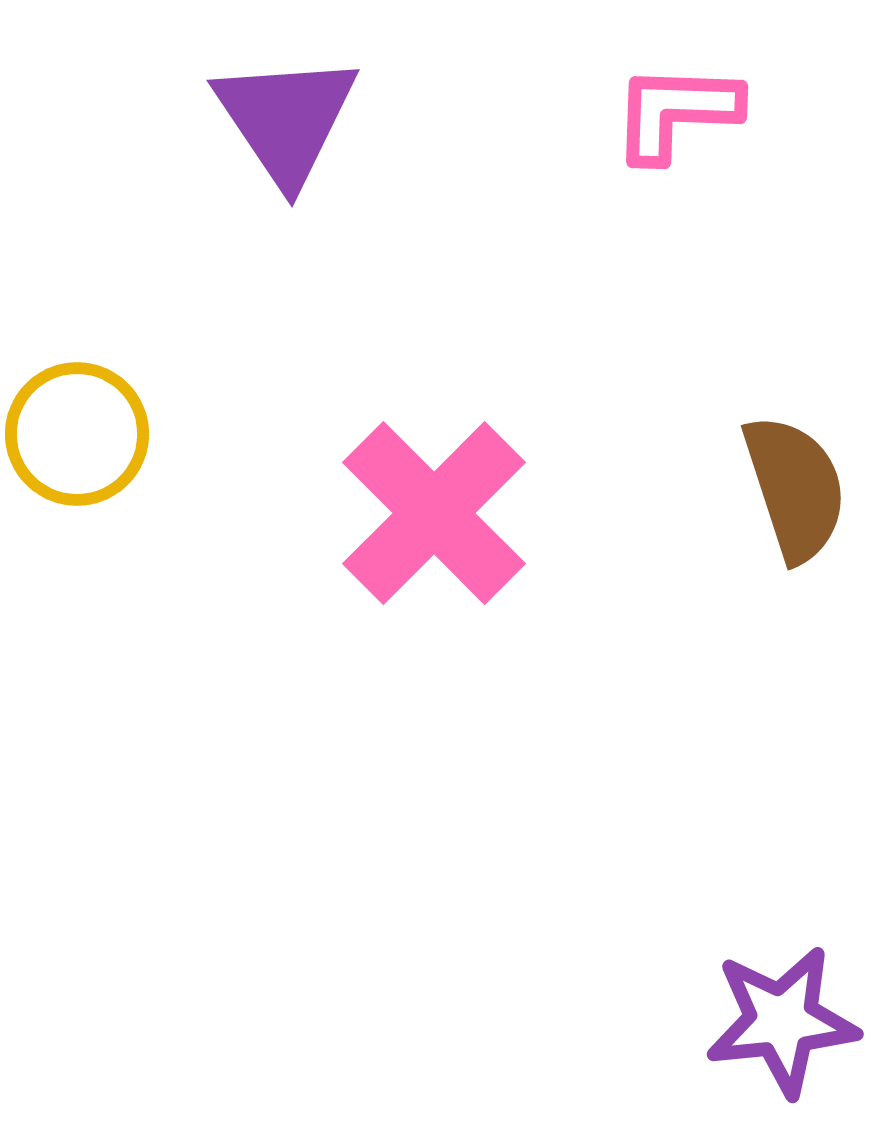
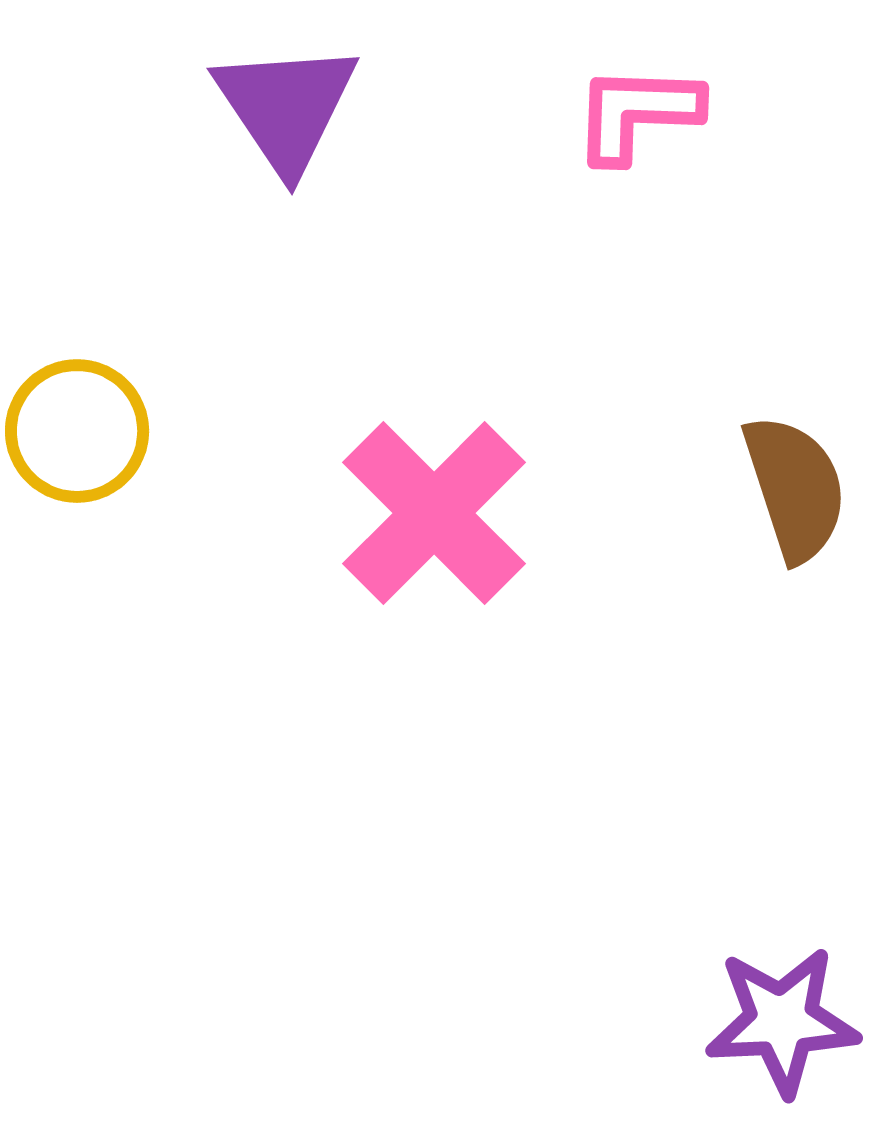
pink L-shape: moved 39 px left, 1 px down
purple triangle: moved 12 px up
yellow circle: moved 3 px up
purple star: rotated 3 degrees clockwise
